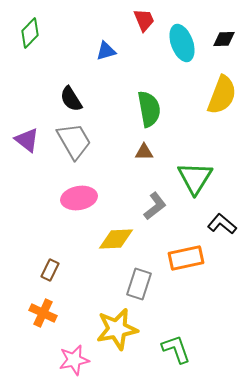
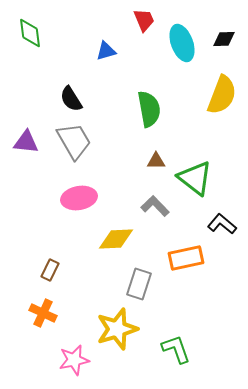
green diamond: rotated 52 degrees counterclockwise
purple triangle: moved 1 px left, 2 px down; rotated 32 degrees counterclockwise
brown triangle: moved 12 px right, 9 px down
green triangle: rotated 24 degrees counterclockwise
gray L-shape: rotated 96 degrees counterclockwise
yellow star: rotated 6 degrees counterclockwise
